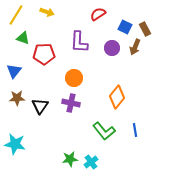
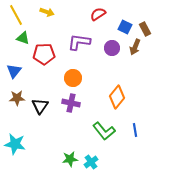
yellow line: rotated 60 degrees counterclockwise
purple L-shape: rotated 95 degrees clockwise
orange circle: moved 1 px left
